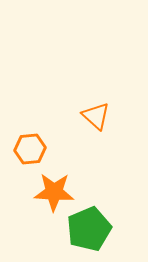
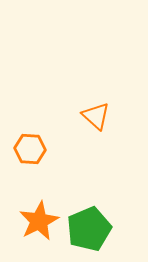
orange hexagon: rotated 8 degrees clockwise
orange star: moved 15 px left, 29 px down; rotated 30 degrees counterclockwise
